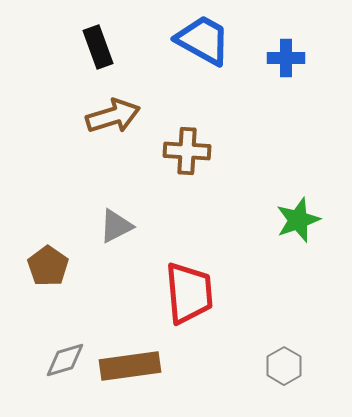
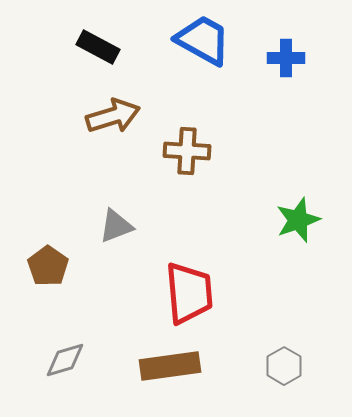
black rectangle: rotated 42 degrees counterclockwise
gray triangle: rotated 6 degrees clockwise
brown rectangle: moved 40 px right
